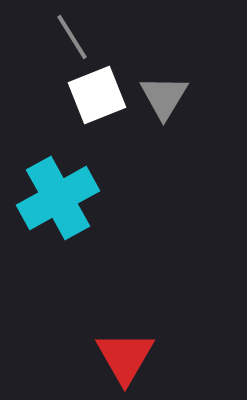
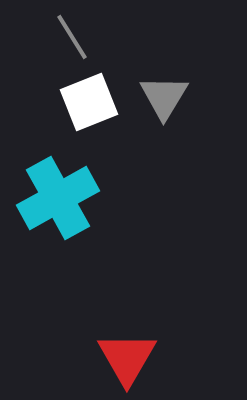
white square: moved 8 px left, 7 px down
red triangle: moved 2 px right, 1 px down
